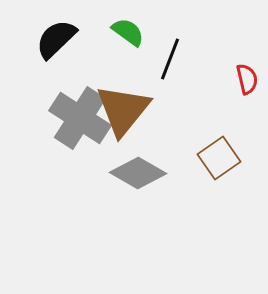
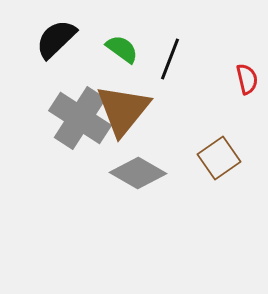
green semicircle: moved 6 px left, 17 px down
